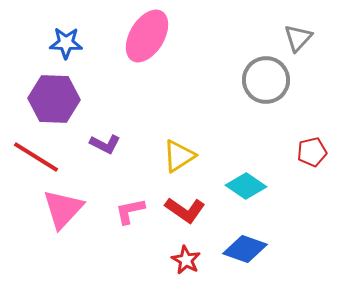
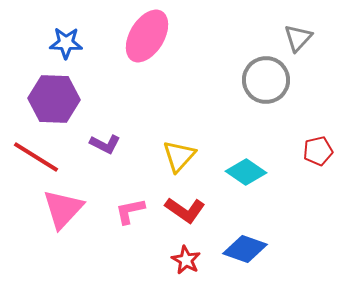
red pentagon: moved 6 px right, 1 px up
yellow triangle: rotated 15 degrees counterclockwise
cyan diamond: moved 14 px up
